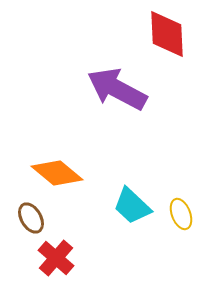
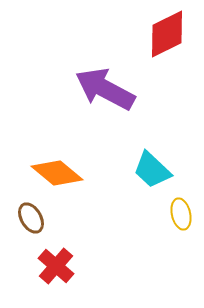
red diamond: rotated 66 degrees clockwise
purple arrow: moved 12 px left
cyan trapezoid: moved 20 px right, 36 px up
yellow ellipse: rotated 8 degrees clockwise
red cross: moved 8 px down
